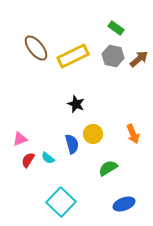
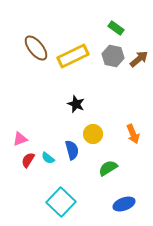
blue semicircle: moved 6 px down
